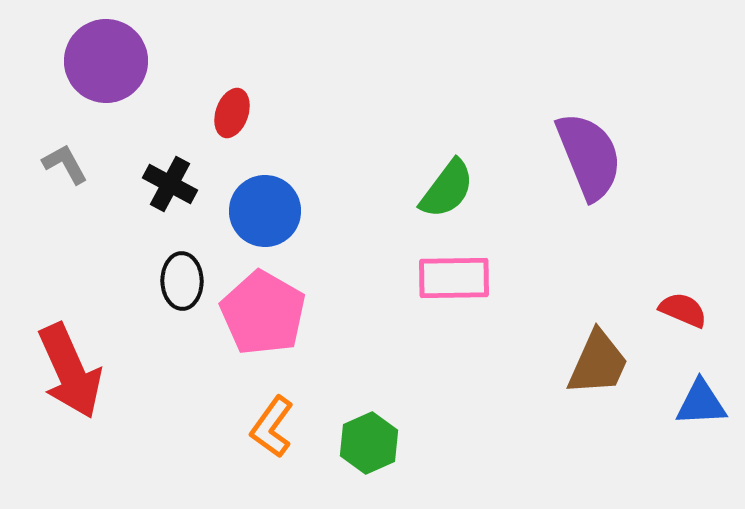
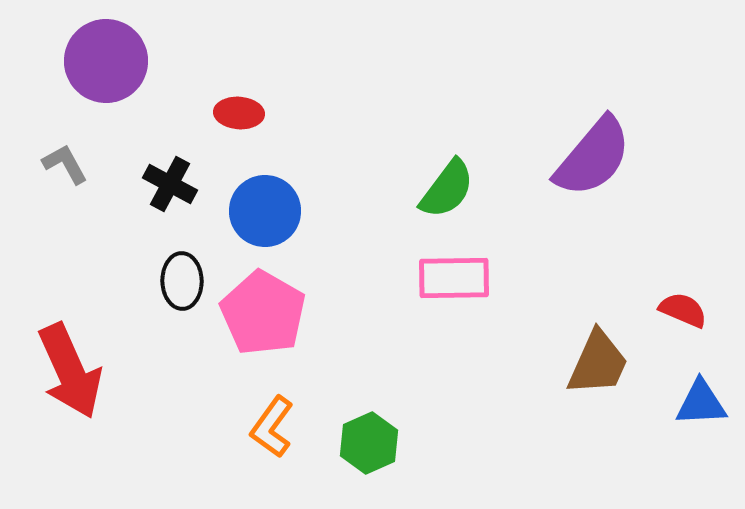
red ellipse: moved 7 px right; rotated 75 degrees clockwise
purple semicircle: moved 4 px right, 1 px down; rotated 62 degrees clockwise
